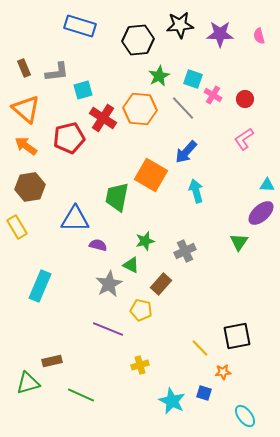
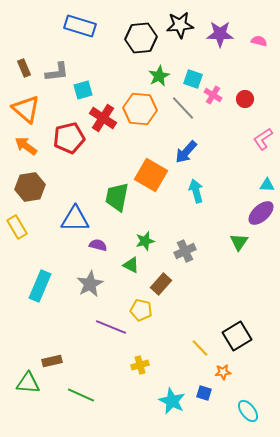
pink semicircle at (259, 36): moved 5 px down; rotated 119 degrees clockwise
black hexagon at (138, 40): moved 3 px right, 2 px up
pink L-shape at (244, 139): moved 19 px right
gray star at (109, 284): moved 19 px left
purple line at (108, 329): moved 3 px right, 2 px up
black square at (237, 336): rotated 20 degrees counterclockwise
green triangle at (28, 383): rotated 20 degrees clockwise
cyan ellipse at (245, 416): moved 3 px right, 5 px up
